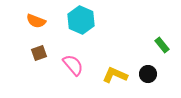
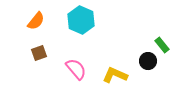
orange semicircle: rotated 72 degrees counterclockwise
pink semicircle: moved 3 px right, 4 px down
black circle: moved 13 px up
